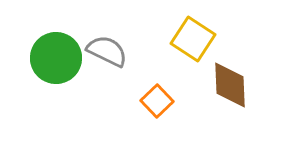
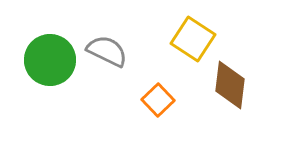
green circle: moved 6 px left, 2 px down
brown diamond: rotated 9 degrees clockwise
orange square: moved 1 px right, 1 px up
